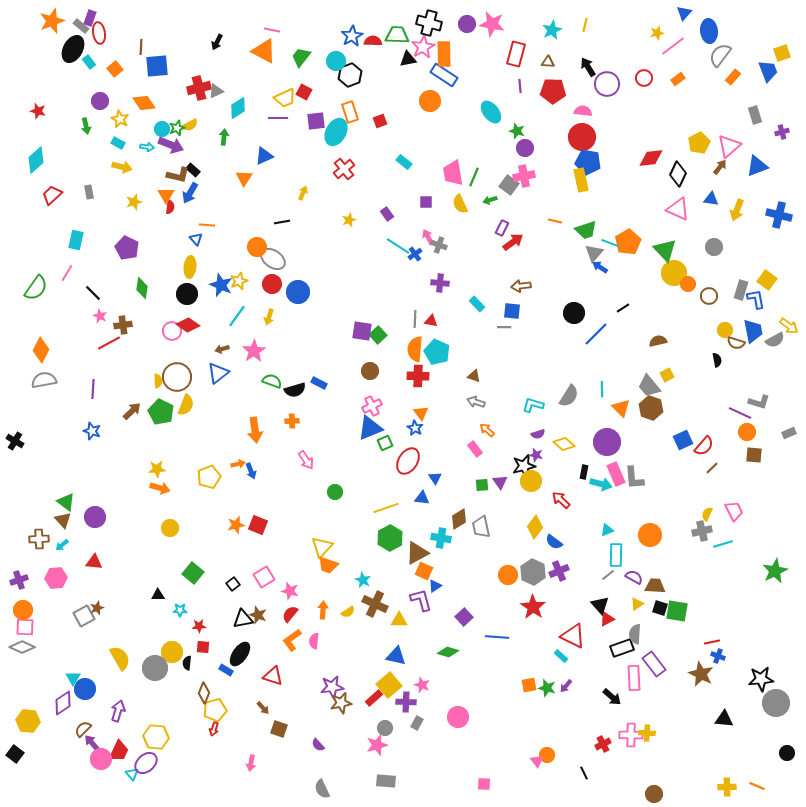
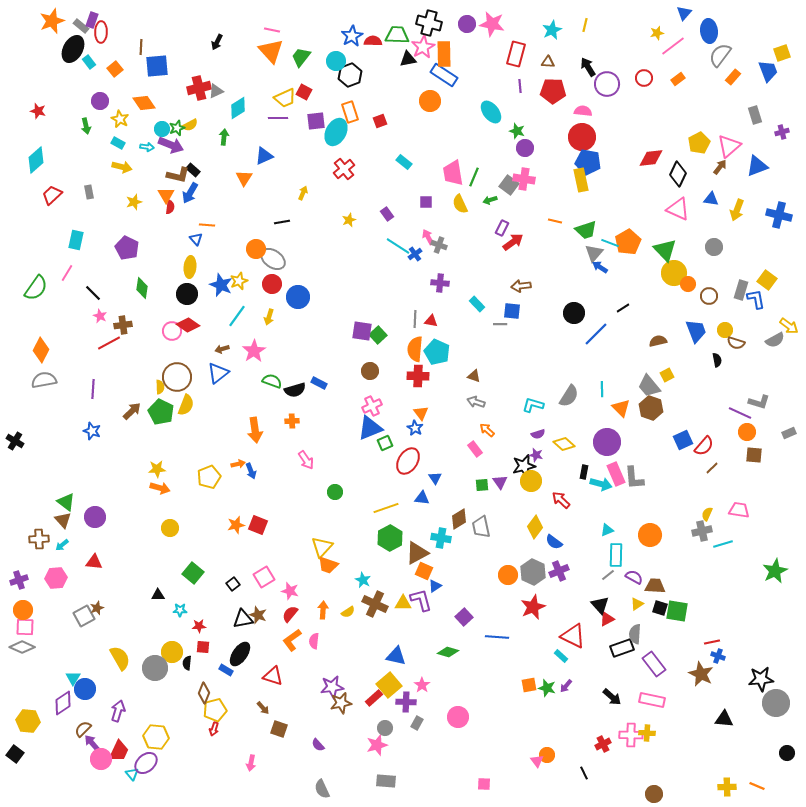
purple rectangle at (90, 18): moved 2 px right, 2 px down
red ellipse at (99, 33): moved 2 px right, 1 px up; rotated 10 degrees clockwise
orange triangle at (264, 51): moved 7 px right; rotated 20 degrees clockwise
pink cross at (524, 176): moved 3 px down; rotated 20 degrees clockwise
orange circle at (257, 247): moved 1 px left, 2 px down
blue circle at (298, 292): moved 5 px down
gray line at (504, 327): moved 4 px left, 3 px up
blue trapezoid at (753, 331): moved 57 px left; rotated 10 degrees counterclockwise
yellow semicircle at (158, 381): moved 2 px right, 6 px down
pink trapezoid at (734, 511): moved 5 px right, 1 px up; rotated 55 degrees counterclockwise
red star at (533, 607): rotated 15 degrees clockwise
yellow triangle at (399, 620): moved 4 px right, 17 px up
pink rectangle at (634, 678): moved 18 px right, 22 px down; rotated 75 degrees counterclockwise
pink star at (422, 685): rotated 14 degrees clockwise
